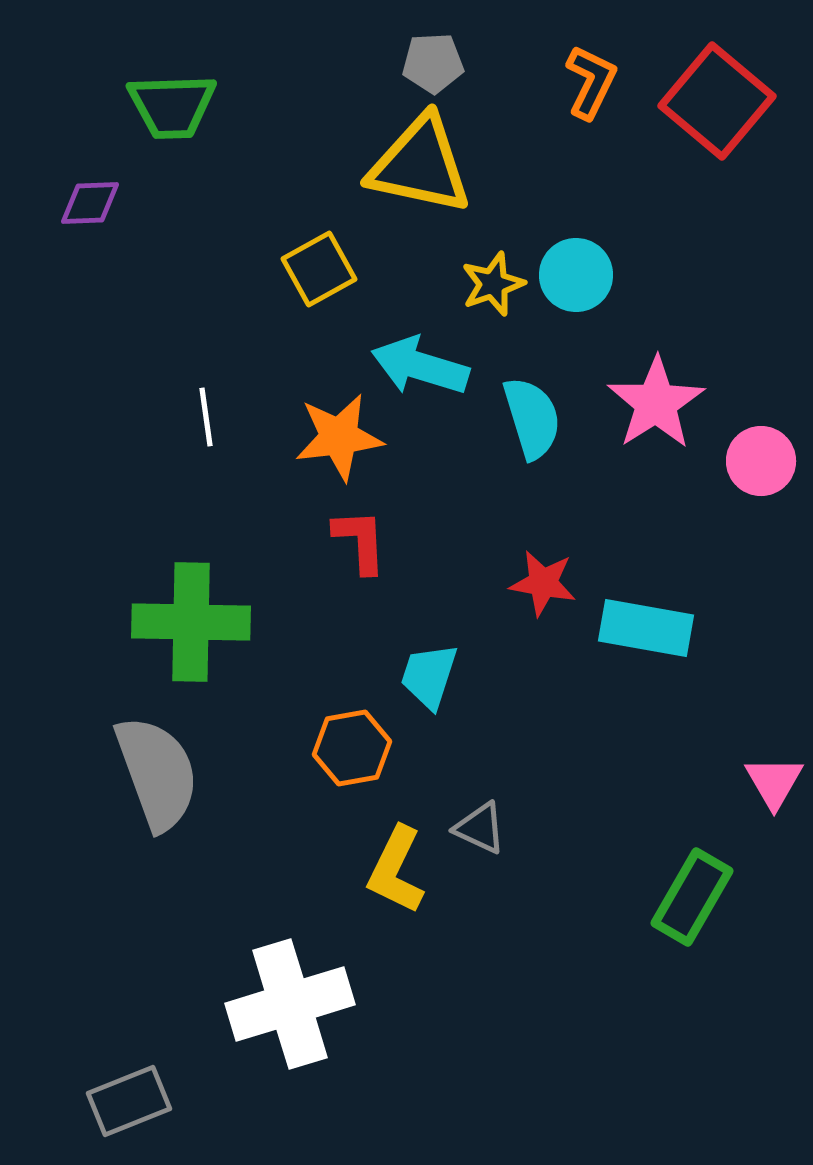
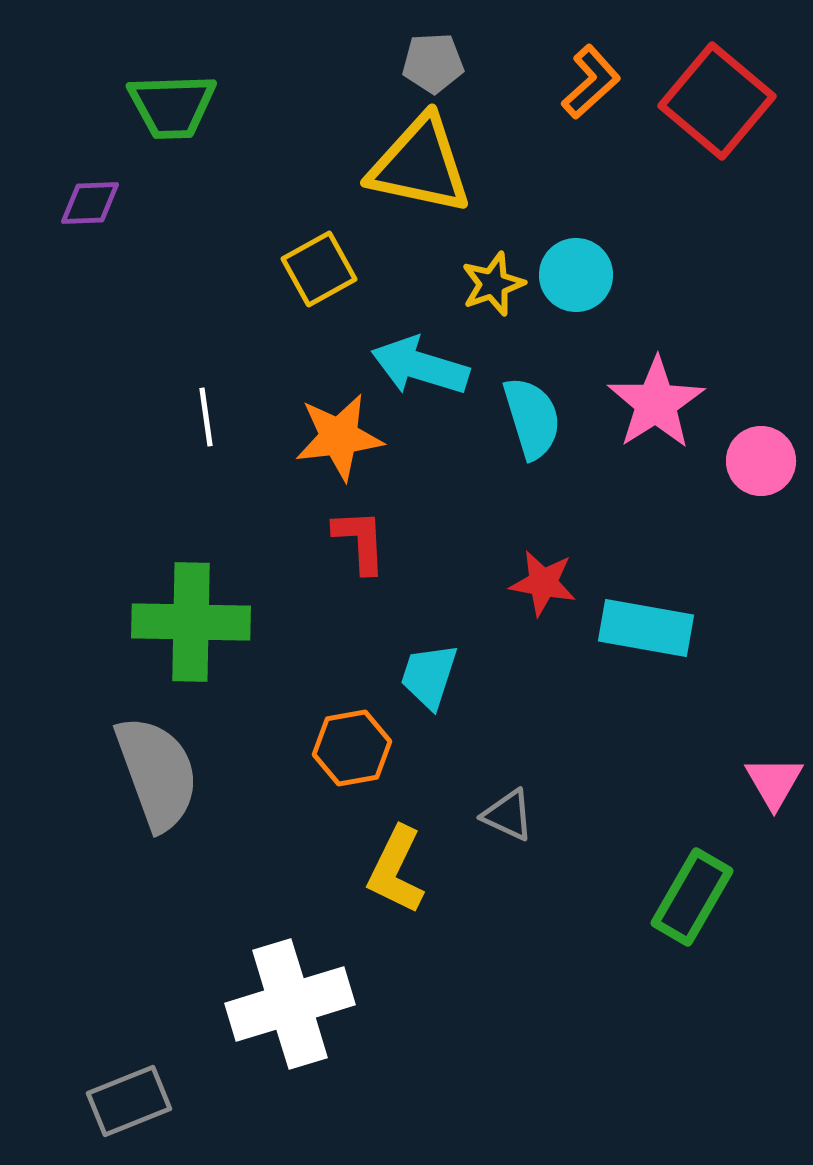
orange L-shape: rotated 22 degrees clockwise
gray triangle: moved 28 px right, 13 px up
